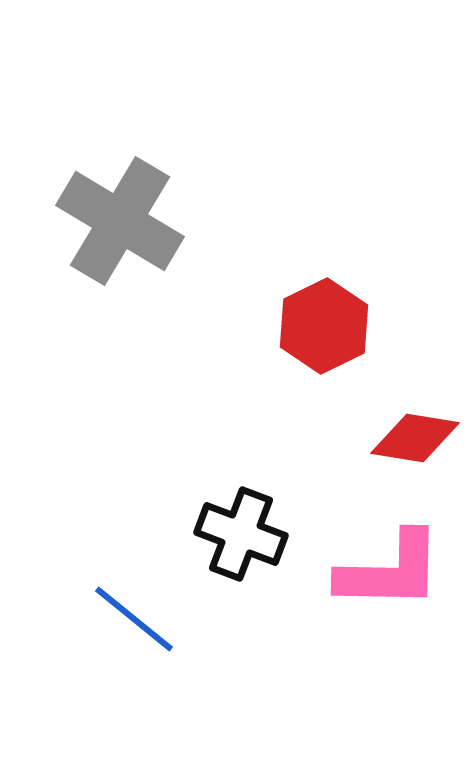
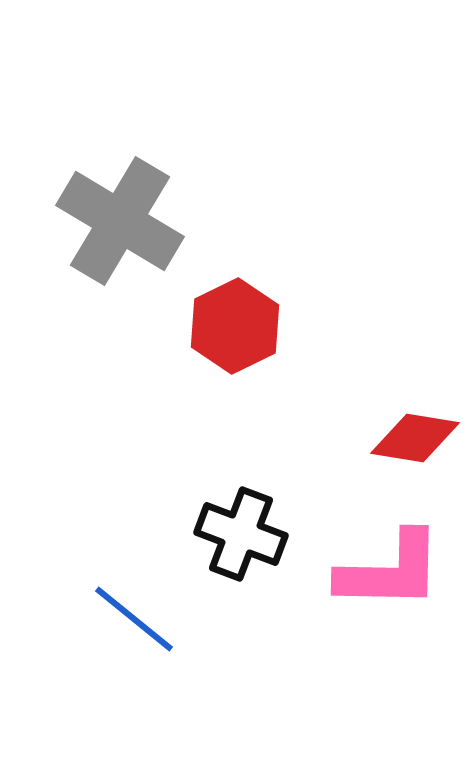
red hexagon: moved 89 px left
